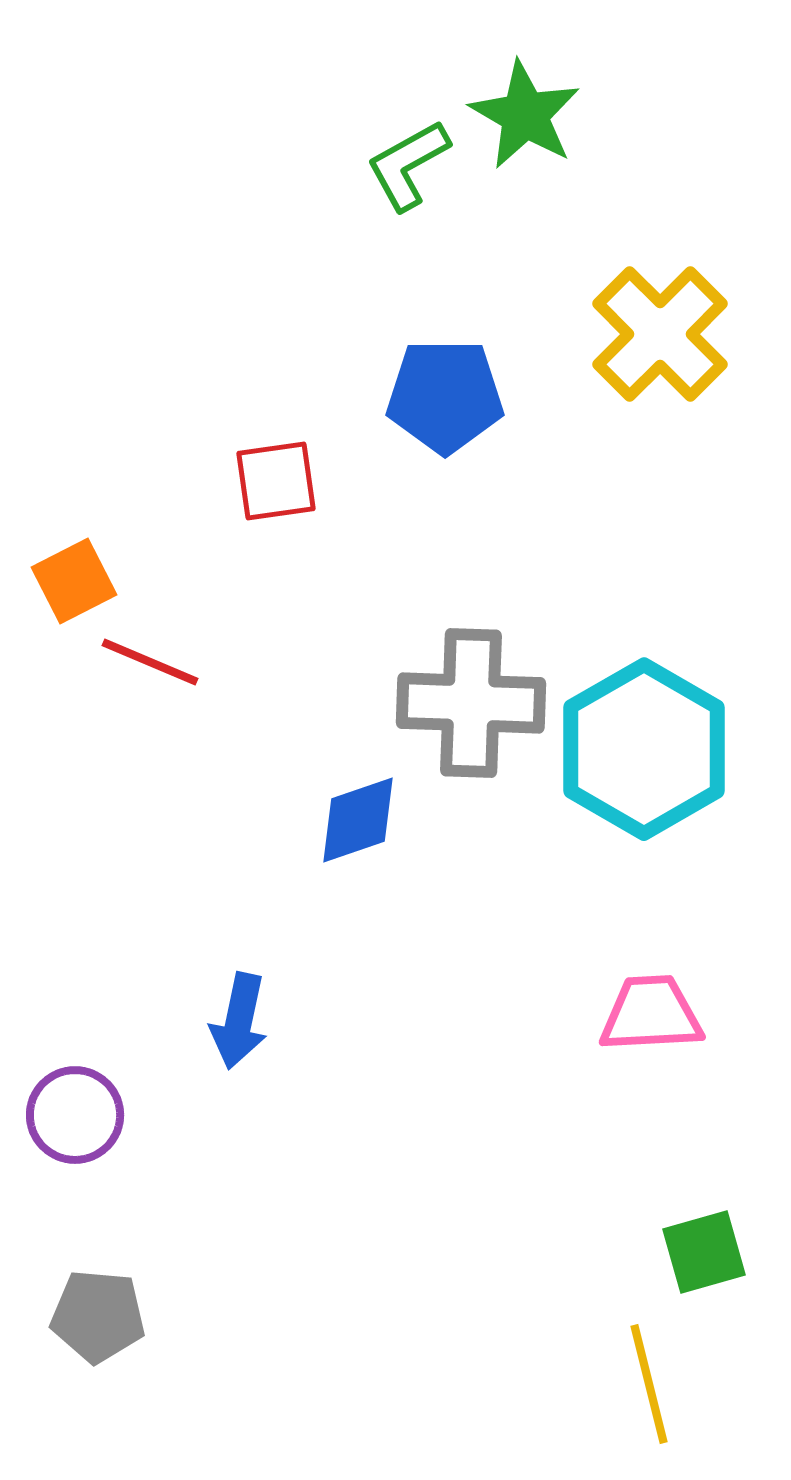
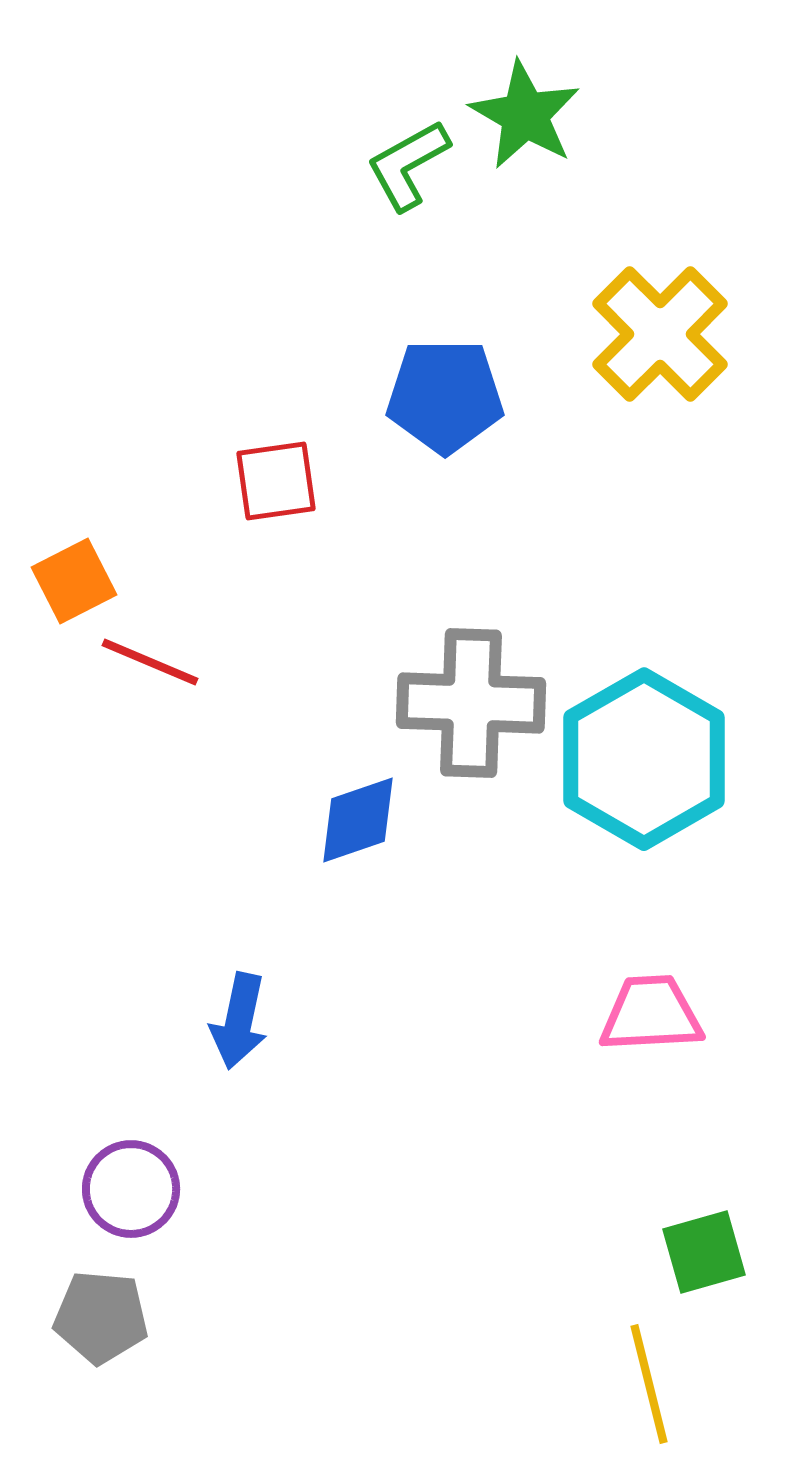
cyan hexagon: moved 10 px down
purple circle: moved 56 px right, 74 px down
gray pentagon: moved 3 px right, 1 px down
